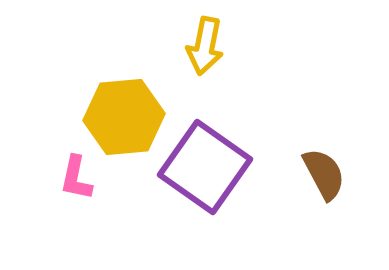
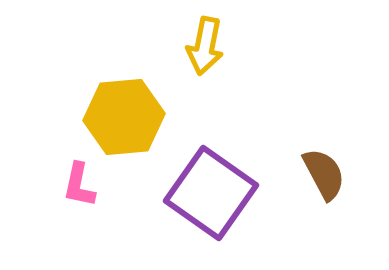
purple square: moved 6 px right, 26 px down
pink L-shape: moved 3 px right, 7 px down
